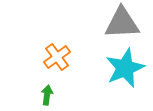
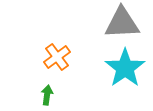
cyan star: rotated 12 degrees counterclockwise
